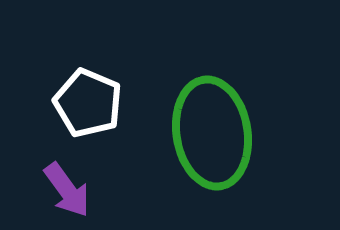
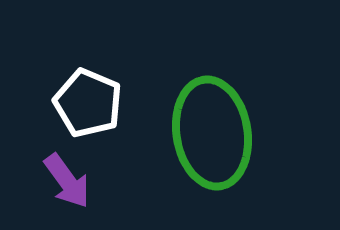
purple arrow: moved 9 px up
